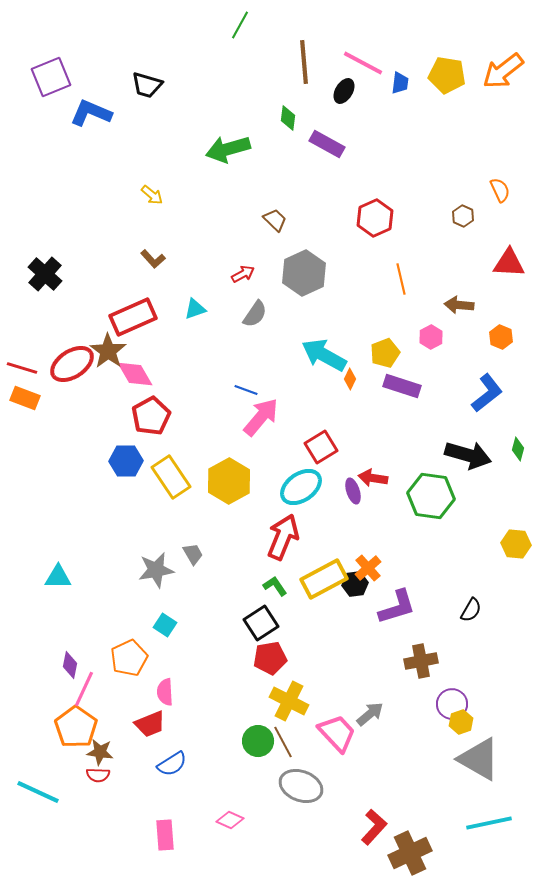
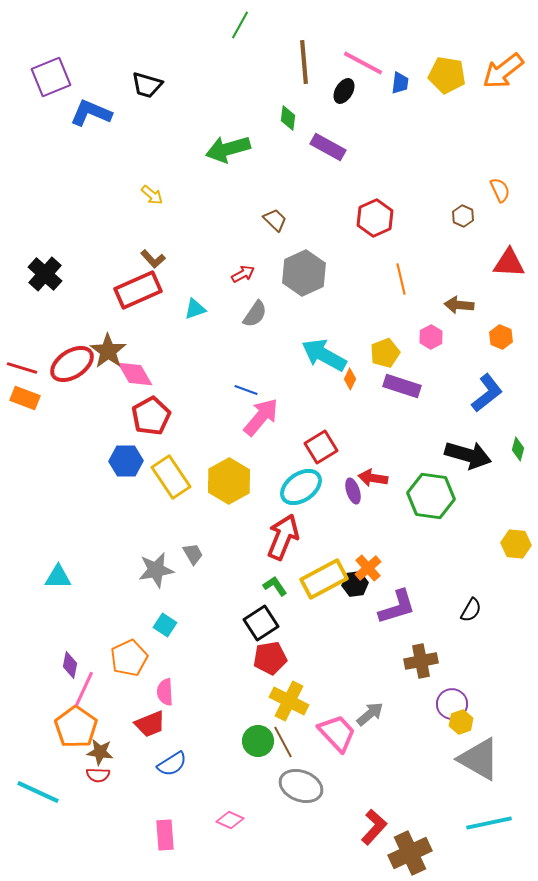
purple rectangle at (327, 144): moved 1 px right, 3 px down
red rectangle at (133, 317): moved 5 px right, 27 px up
